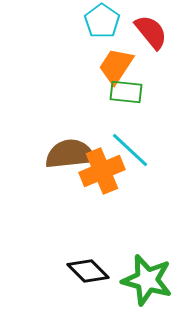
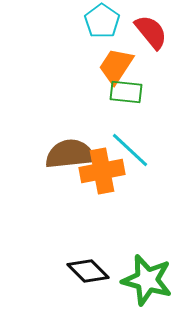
orange cross: rotated 12 degrees clockwise
